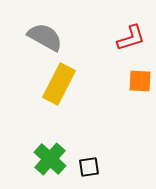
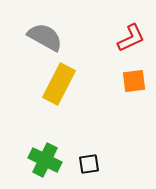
red L-shape: rotated 8 degrees counterclockwise
orange square: moved 6 px left; rotated 10 degrees counterclockwise
green cross: moved 5 px left, 1 px down; rotated 16 degrees counterclockwise
black square: moved 3 px up
